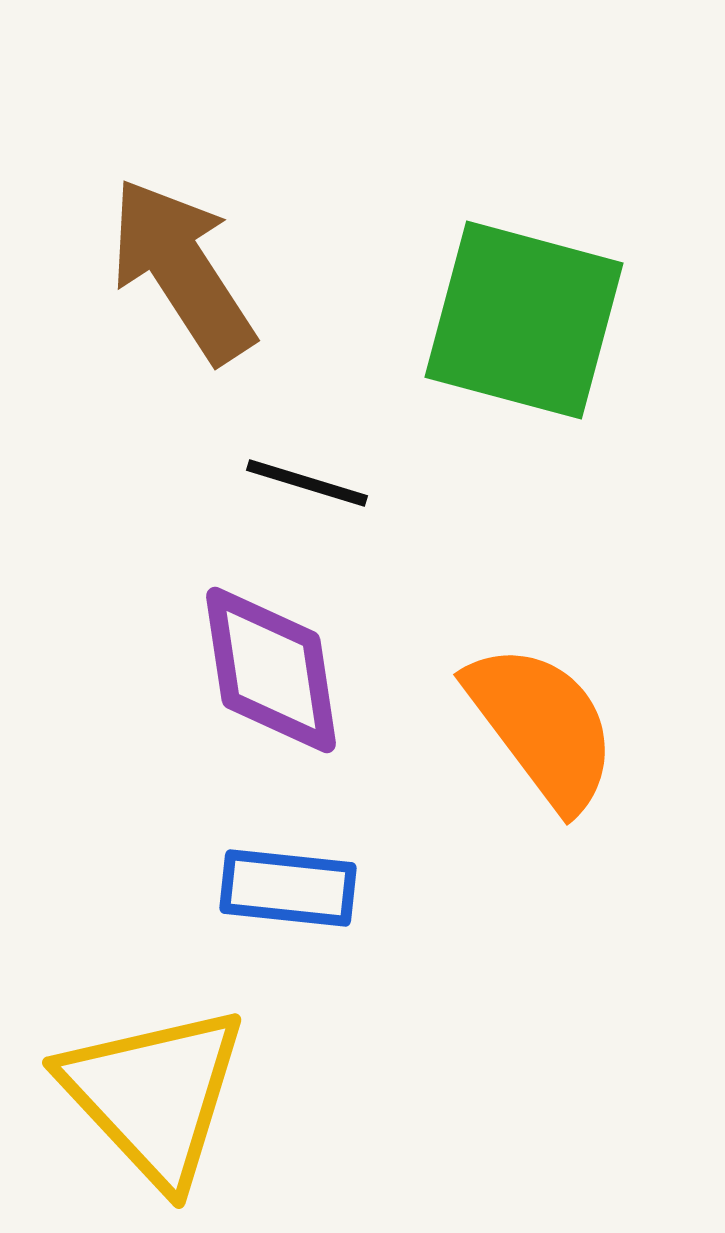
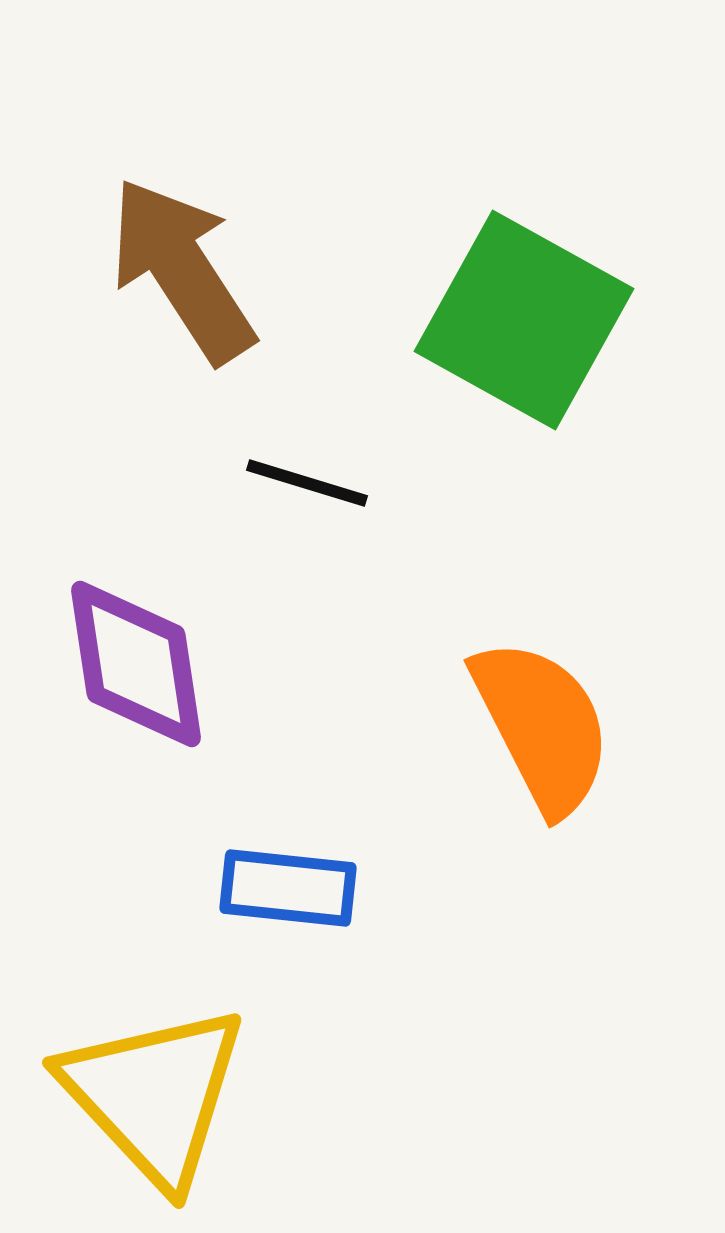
green square: rotated 14 degrees clockwise
purple diamond: moved 135 px left, 6 px up
orange semicircle: rotated 10 degrees clockwise
